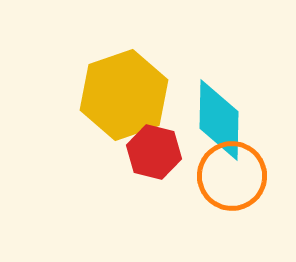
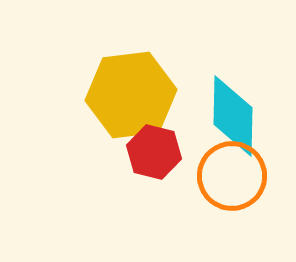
yellow hexagon: moved 7 px right; rotated 12 degrees clockwise
cyan diamond: moved 14 px right, 4 px up
